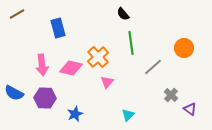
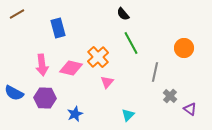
green line: rotated 20 degrees counterclockwise
gray line: moved 2 px right, 5 px down; rotated 36 degrees counterclockwise
gray cross: moved 1 px left, 1 px down
